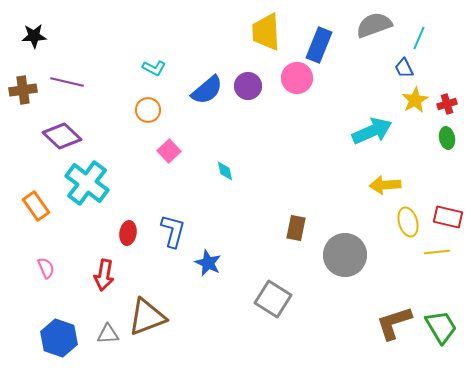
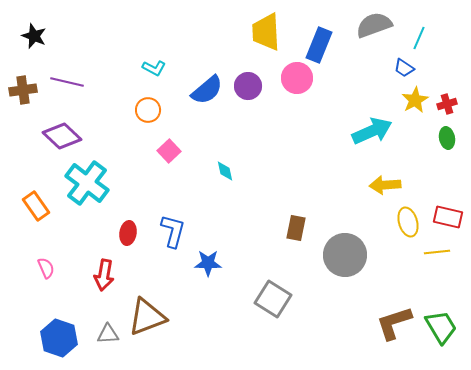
black star: rotated 25 degrees clockwise
blue trapezoid: rotated 30 degrees counterclockwise
blue star: rotated 24 degrees counterclockwise
